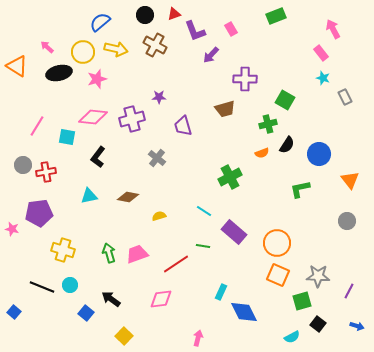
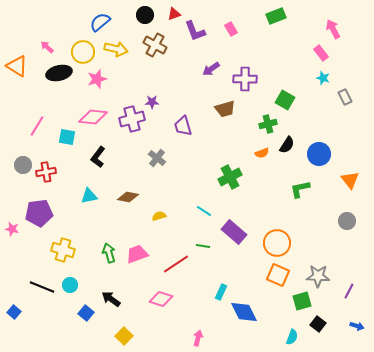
purple arrow at (211, 55): moved 14 px down; rotated 12 degrees clockwise
purple star at (159, 97): moved 7 px left, 5 px down
pink diamond at (161, 299): rotated 25 degrees clockwise
cyan semicircle at (292, 337): rotated 42 degrees counterclockwise
